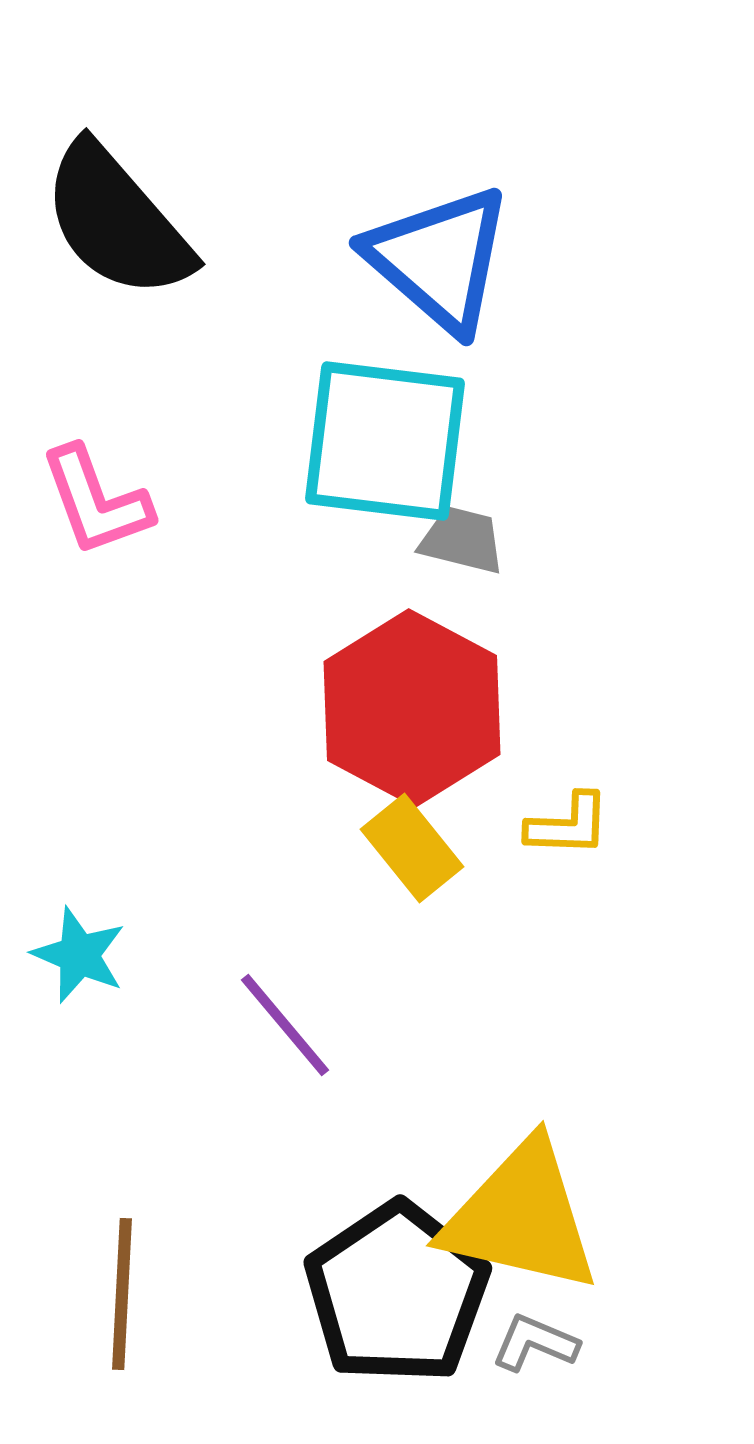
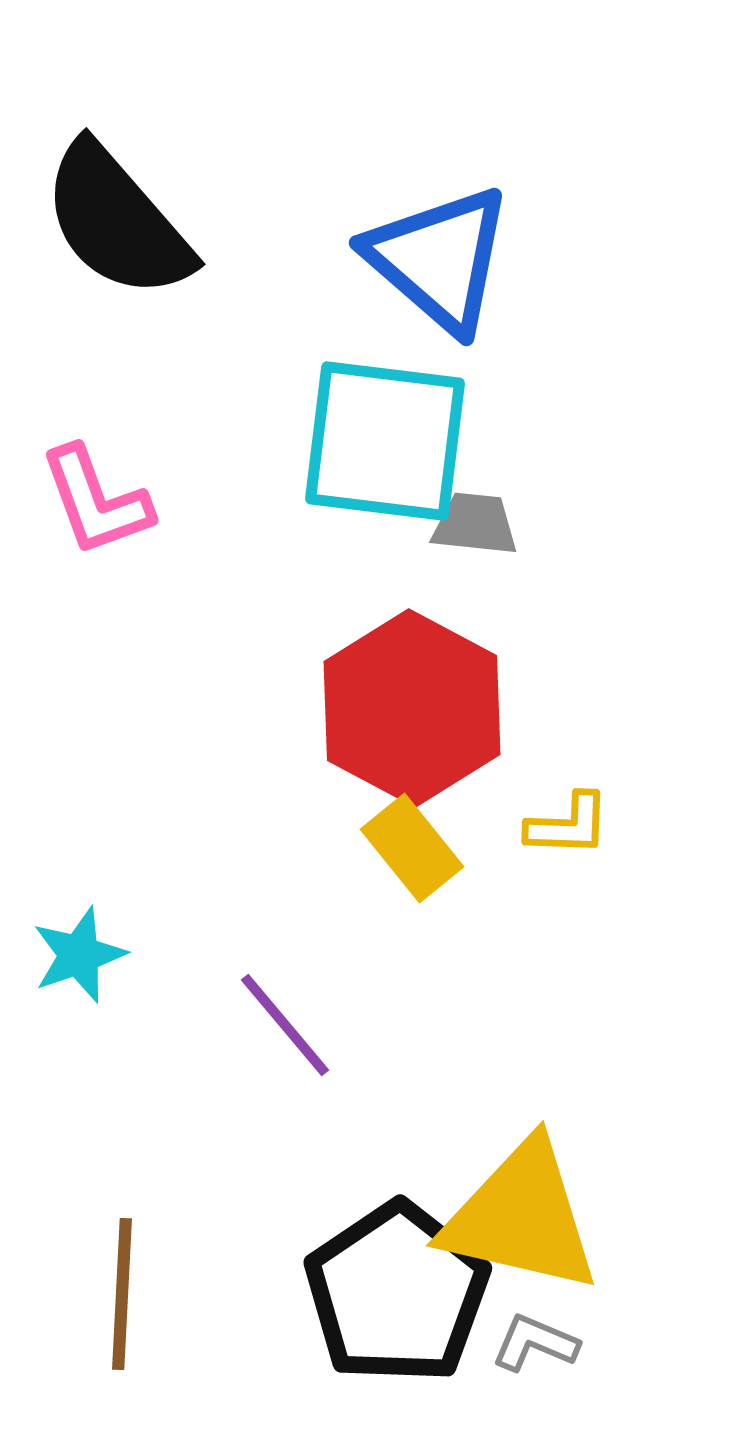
gray trapezoid: moved 13 px right, 16 px up; rotated 8 degrees counterclockwise
cyan star: rotated 30 degrees clockwise
